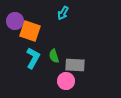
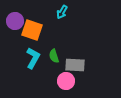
cyan arrow: moved 1 px left, 1 px up
orange square: moved 2 px right, 1 px up
